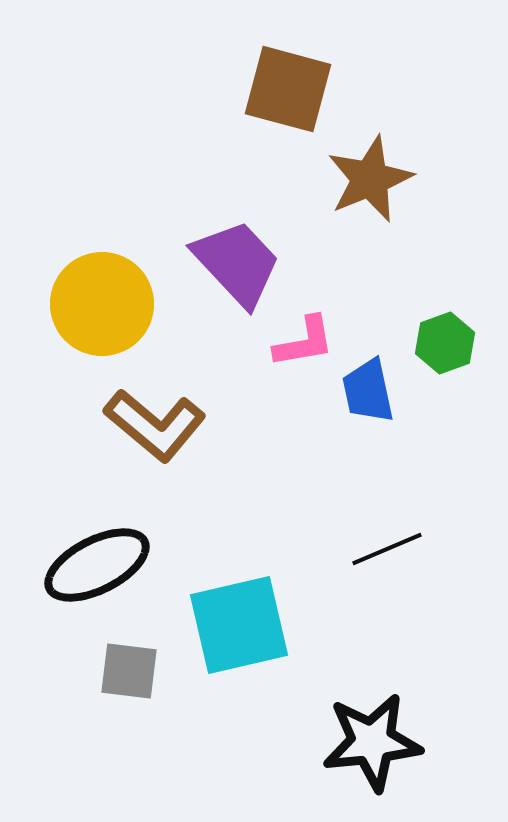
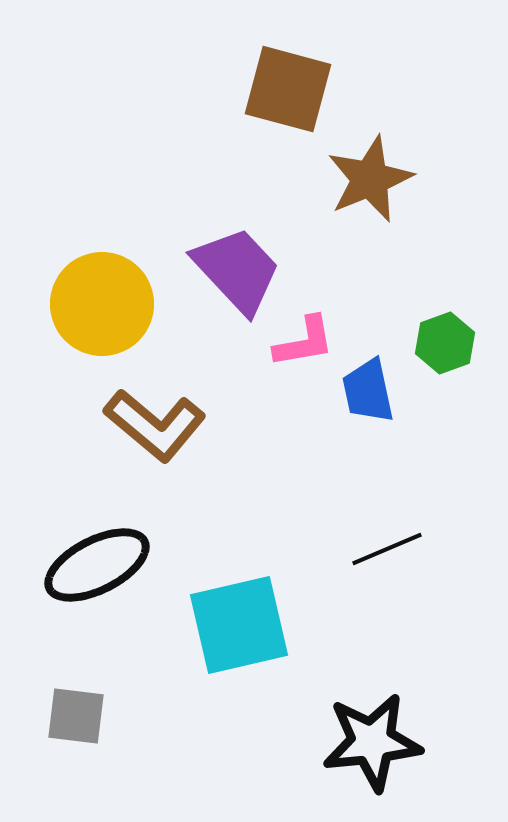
purple trapezoid: moved 7 px down
gray square: moved 53 px left, 45 px down
